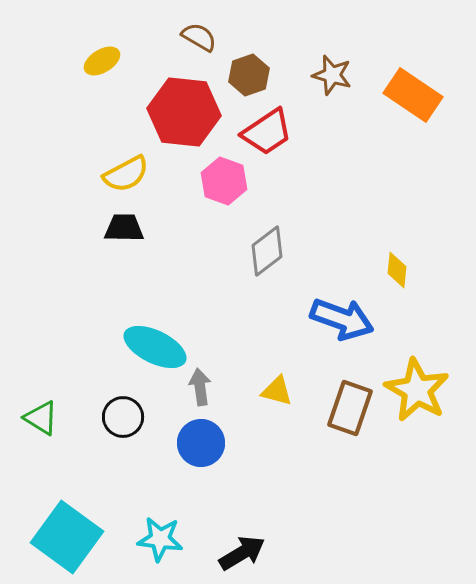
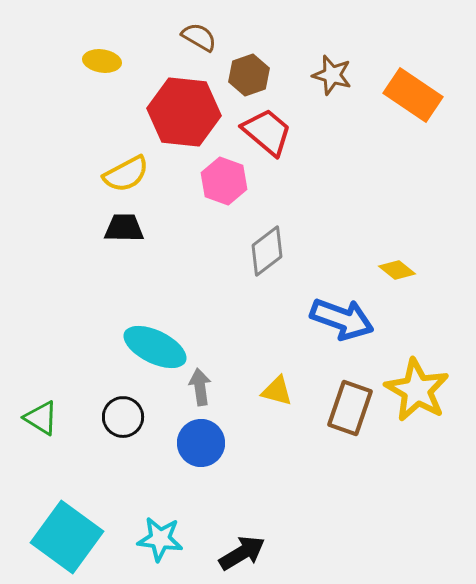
yellow ellipse: rotated 39 degrees clockwise
red trapezoid: rotated 106 degrees counterclockwise
yellow diamond: rotated 57 degrees counterclockwise
